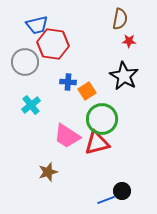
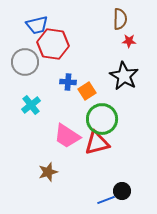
brown semicircle: rotated 10 degrees counterclockwise
